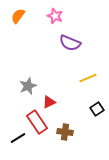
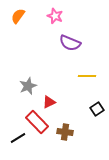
yellow line: moved 1 px left, 2 px up; rotated 24 degrees clockwise
red rectangle: rotated 10 degrees counterclockwise
